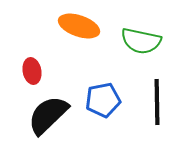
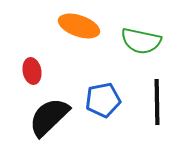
black semicircle: moved 1 px right, 2 px down
